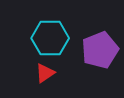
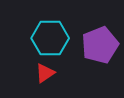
purple pentagon: moved 5 px up
